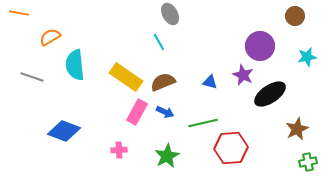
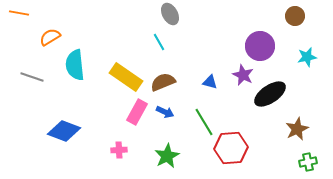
green line: moved 1 px right, 1 px up; rotated 72 degrees clockwise
